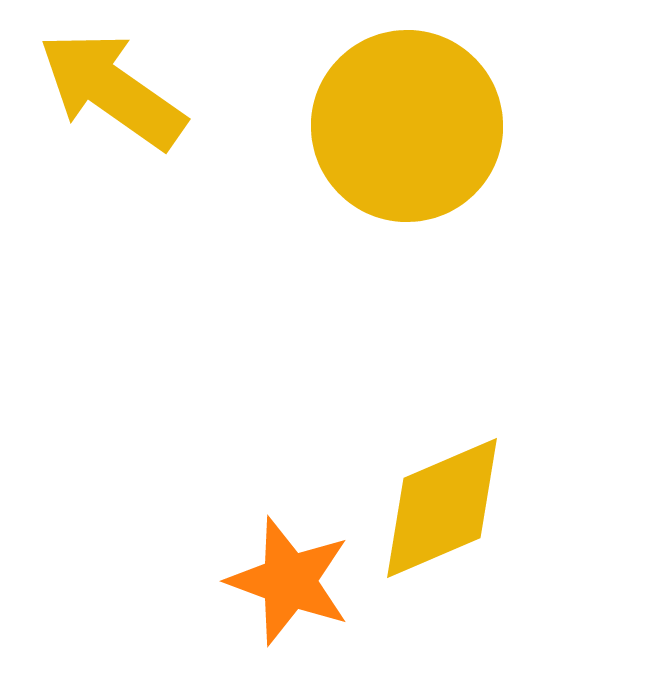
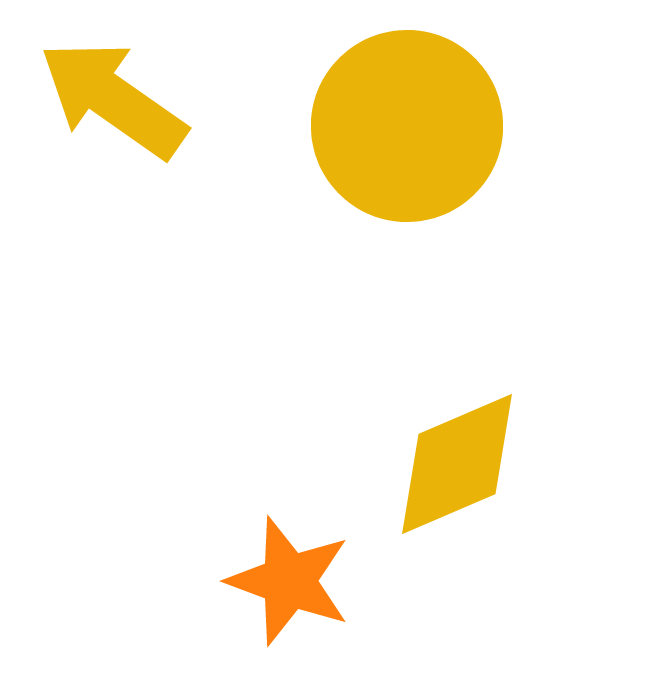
yellow arrow: moved 1 px right, 9 px down
yellow diamond: moved 15 px right, 44 px up
